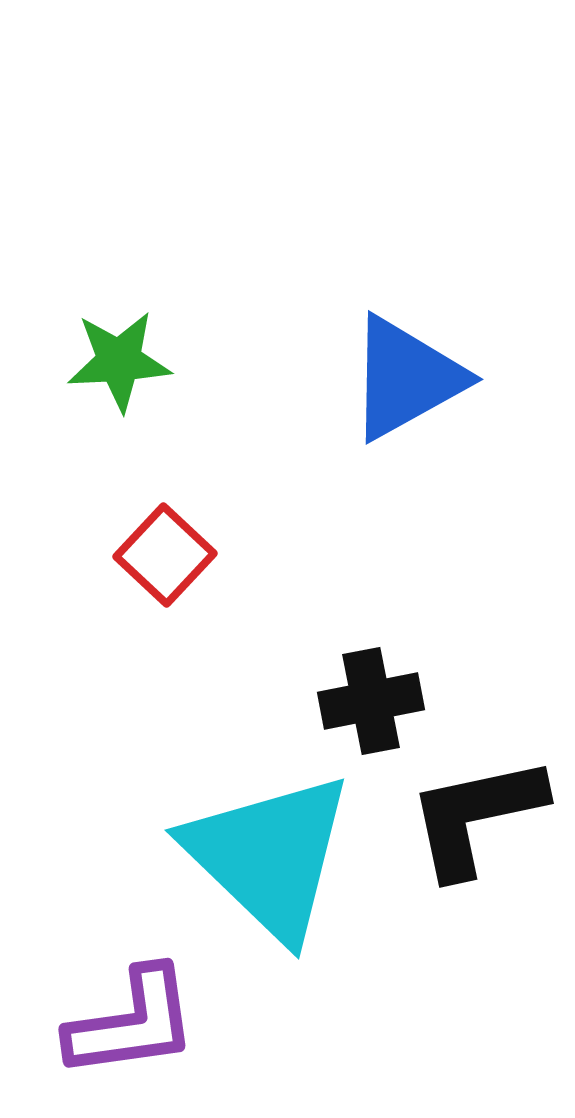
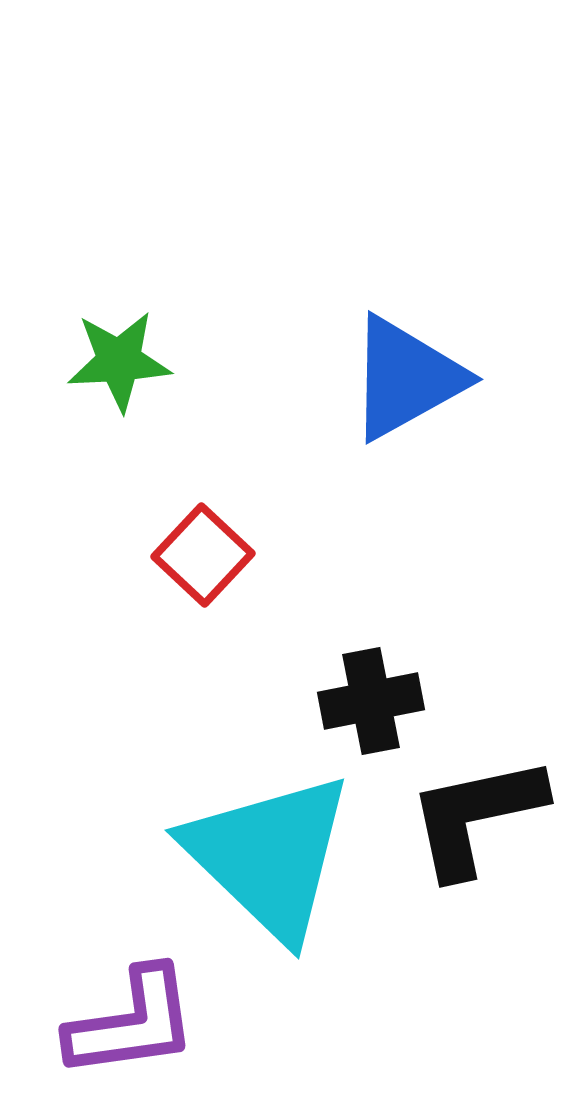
red square: moved 38 px right
